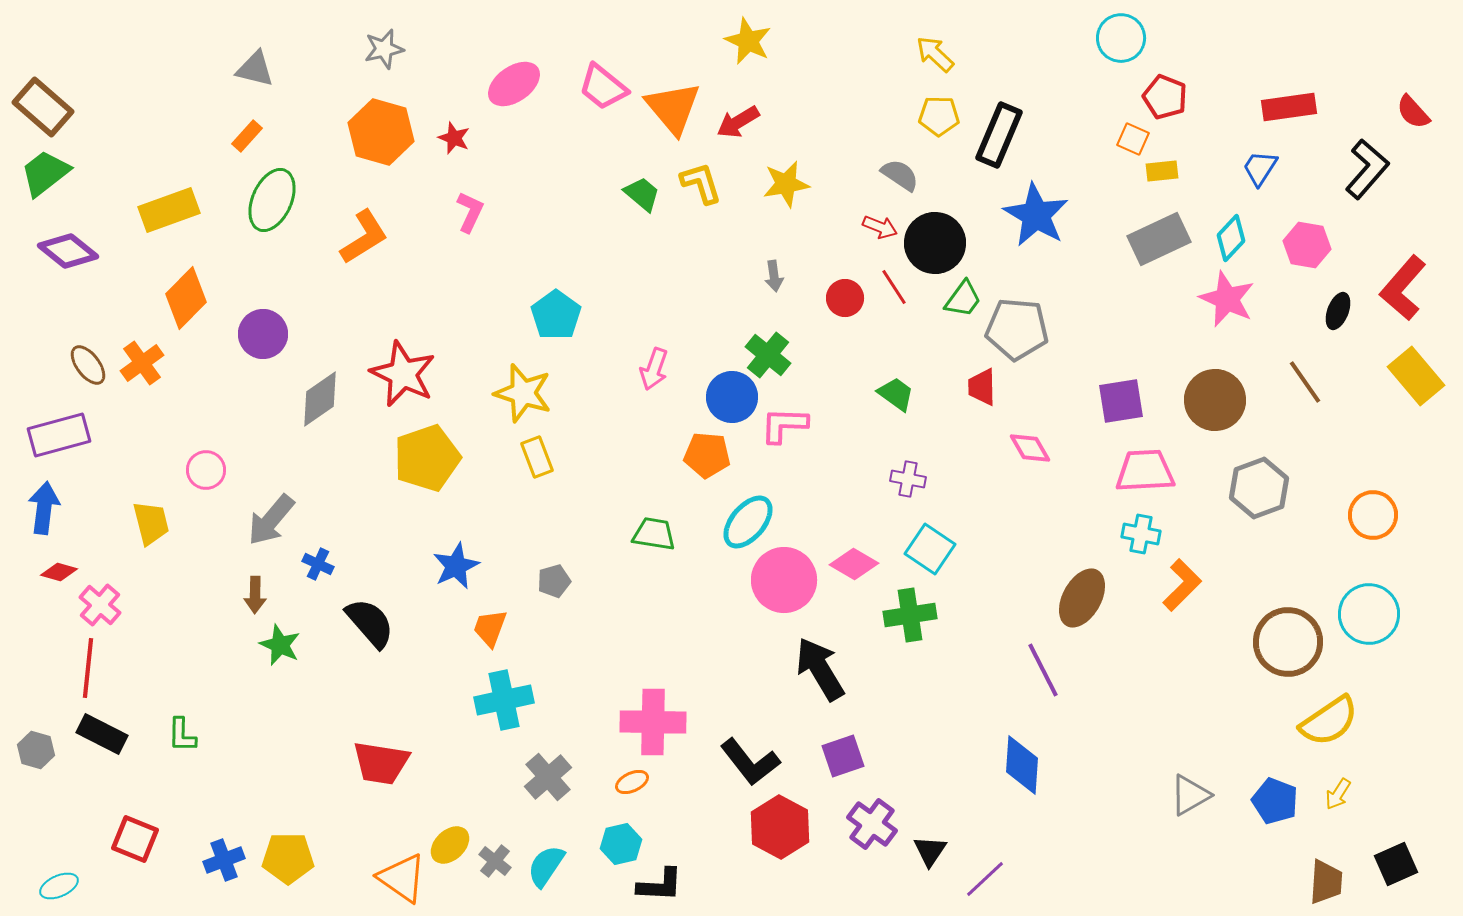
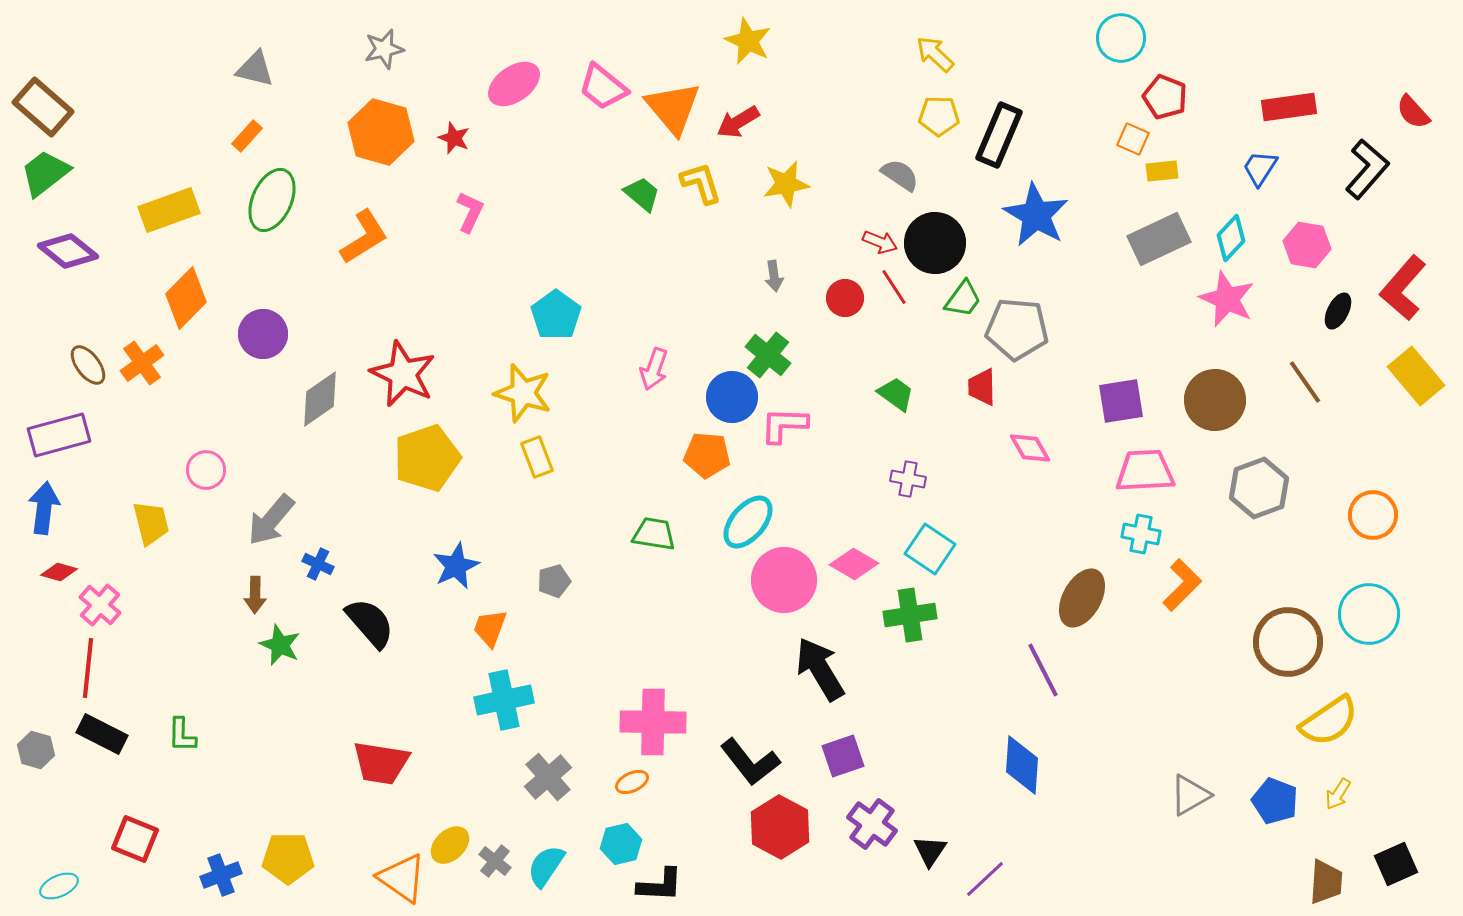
red arrow at (880, 227): moved 15 px down
black ellipse at (1338, 311): rotated 6 degrees clockwise
blue cross at (224, 860): moved 3 px left, 15 px down
